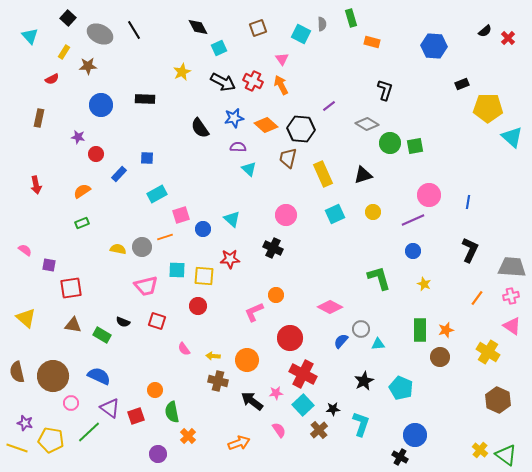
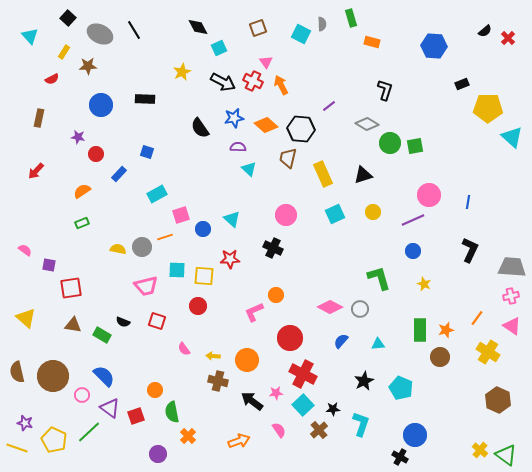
pink triangle at (282, 59): moved 16 px left, 3 px down
blue square at (147, 158): moved 6 px up; rotated 16 degrees clockwise
red arrow at (36, 185): moved 14 px up; rotated 54 degrees clockwise
orange line at (477, 298): moved 20 px down
gray circle at (361, 329): moved 1 px left, 20 px up
blue semicircle at (99, 376): moved 5 px right; rotated 20 degrees clockwise
pink circle at (71, 403): moved 11 px right, 8 px up
yellow pentagon at (51, 440): moved 3 px right; rotated 15 degrees clockwise
orange arrow at (239, 443): moved 2 px up
